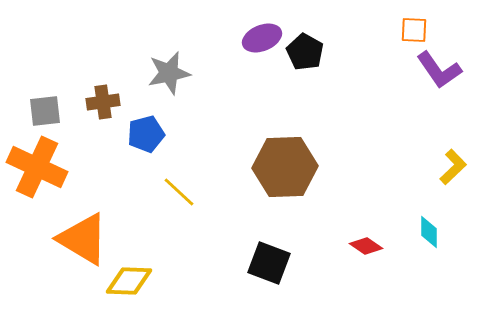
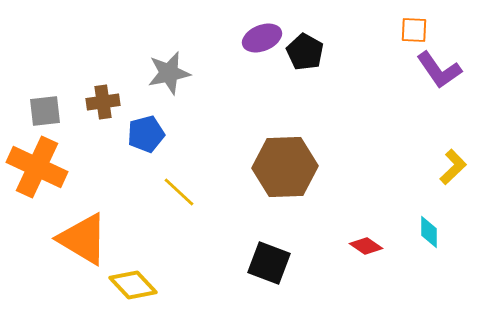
yellow diamond: moved 4 px right, 4 px down; rotated 45 degrees clockwise
